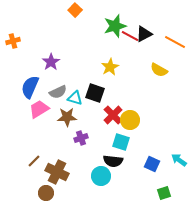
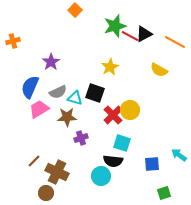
yellow circle: moved 10 px up
cyan square: moved 1 px right, 1 px down
cyan arrow: moved 5 px up
blue square: rotated 28 degrees counterclockwise
